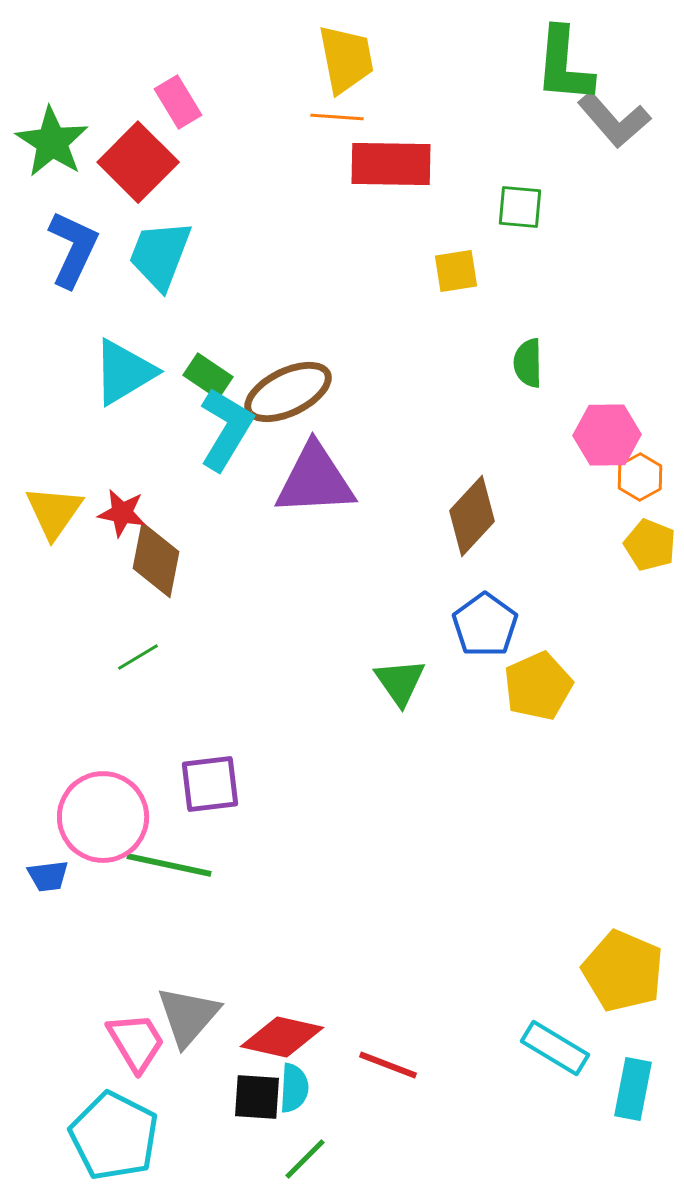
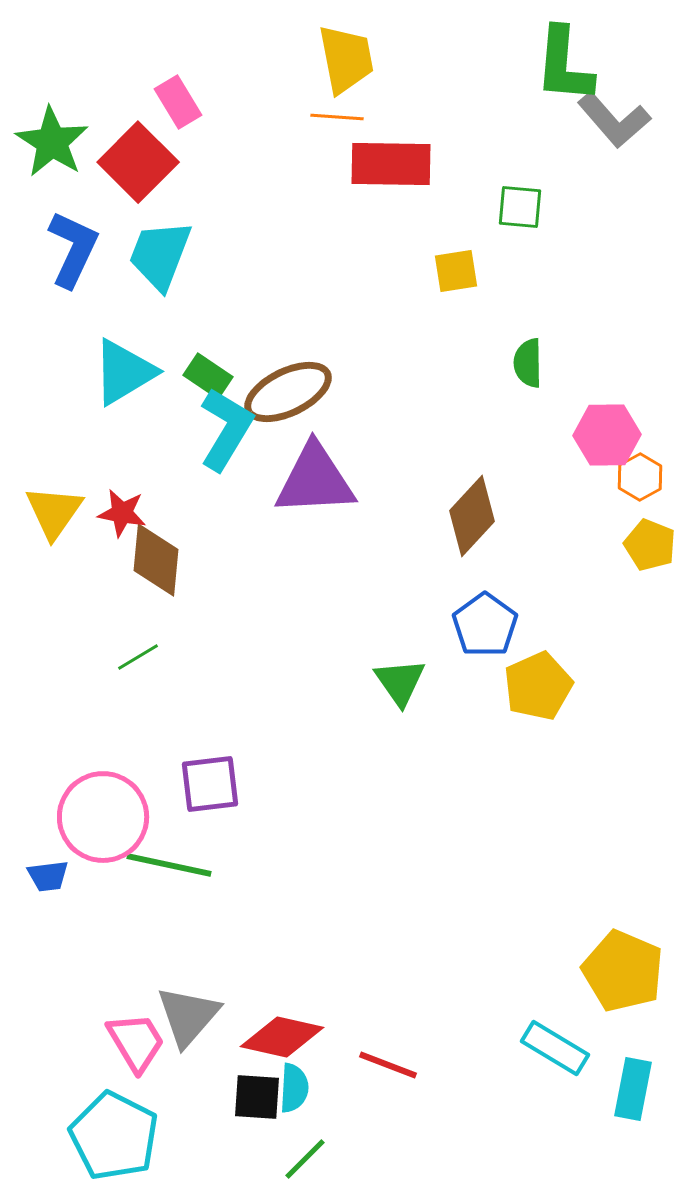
brown diamond at (156, 560): rotated 6 degrees counterclockwise
